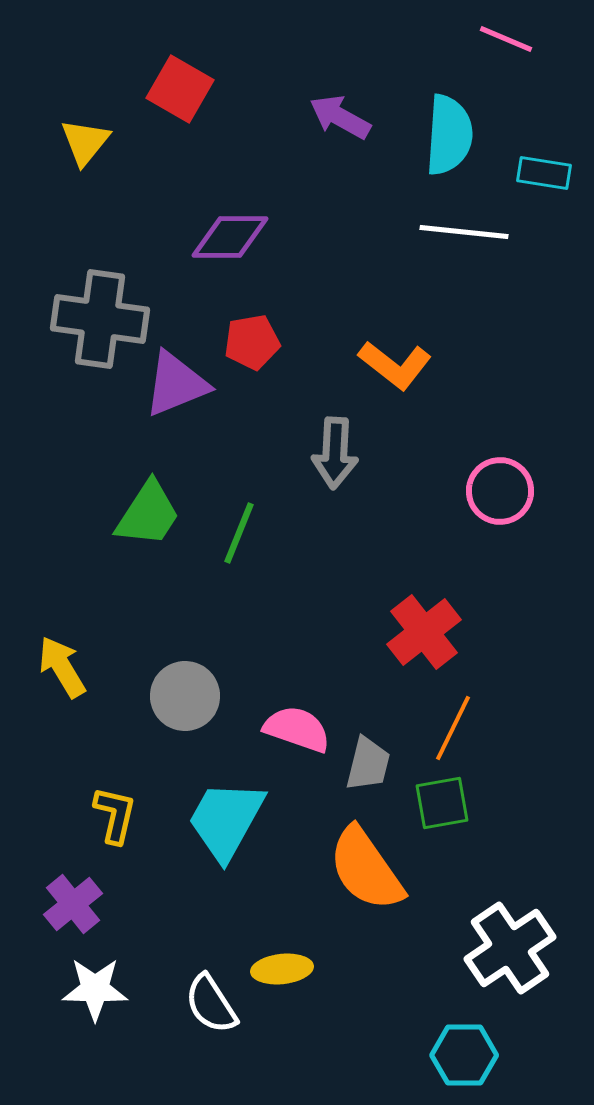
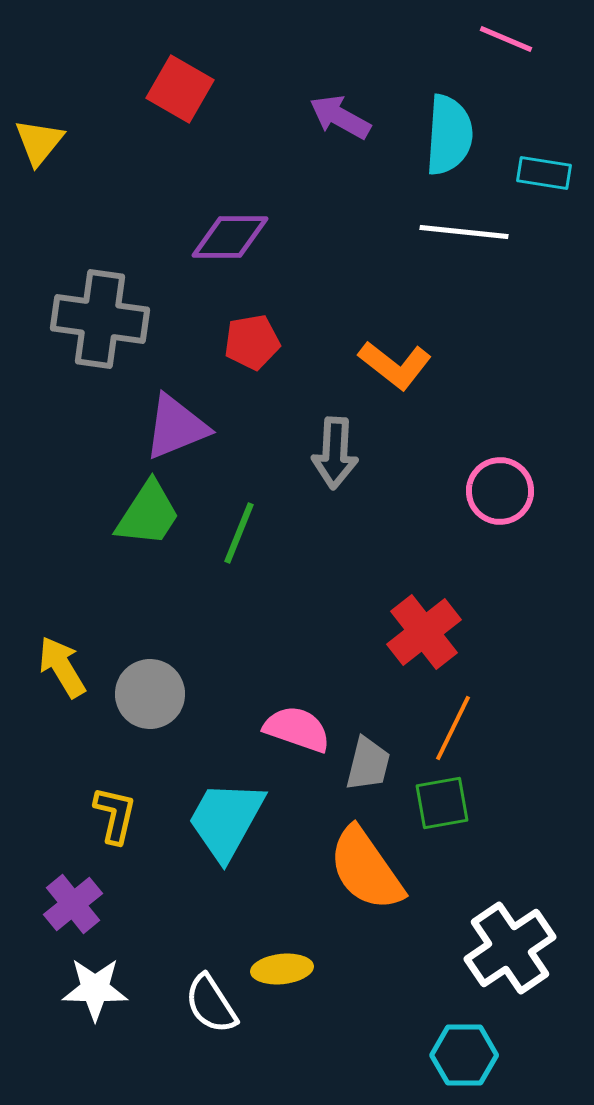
yellow triangle: moved 46 px left
purple triangle: moved 43 px down
gray circle: moved 35 px left, 2 px up
